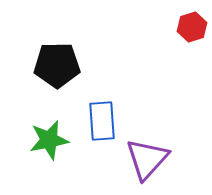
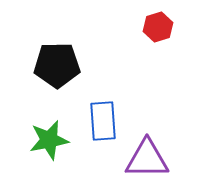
red hexagon: moved 34 px left
blue rectangle: moved 1 px right
purple triangle: rotated 48 degrees clockwise
